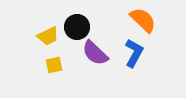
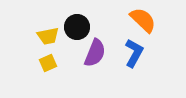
yellow trapezoid: rotated 15 degrees clockwise
purple semicircle: rotated 112 degrees counterclockwise
yellow square: moved 6 px left, 2 px up; rotated 12 degrees counterclockwise
